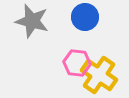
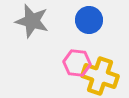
blue circle: moved 4 px right, 3 px down
yellow cross: moved 1 px right, 1 px down; rotated 15 degrees counterclockwise
